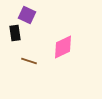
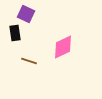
purple square: moved 1 px left, 1 px up
